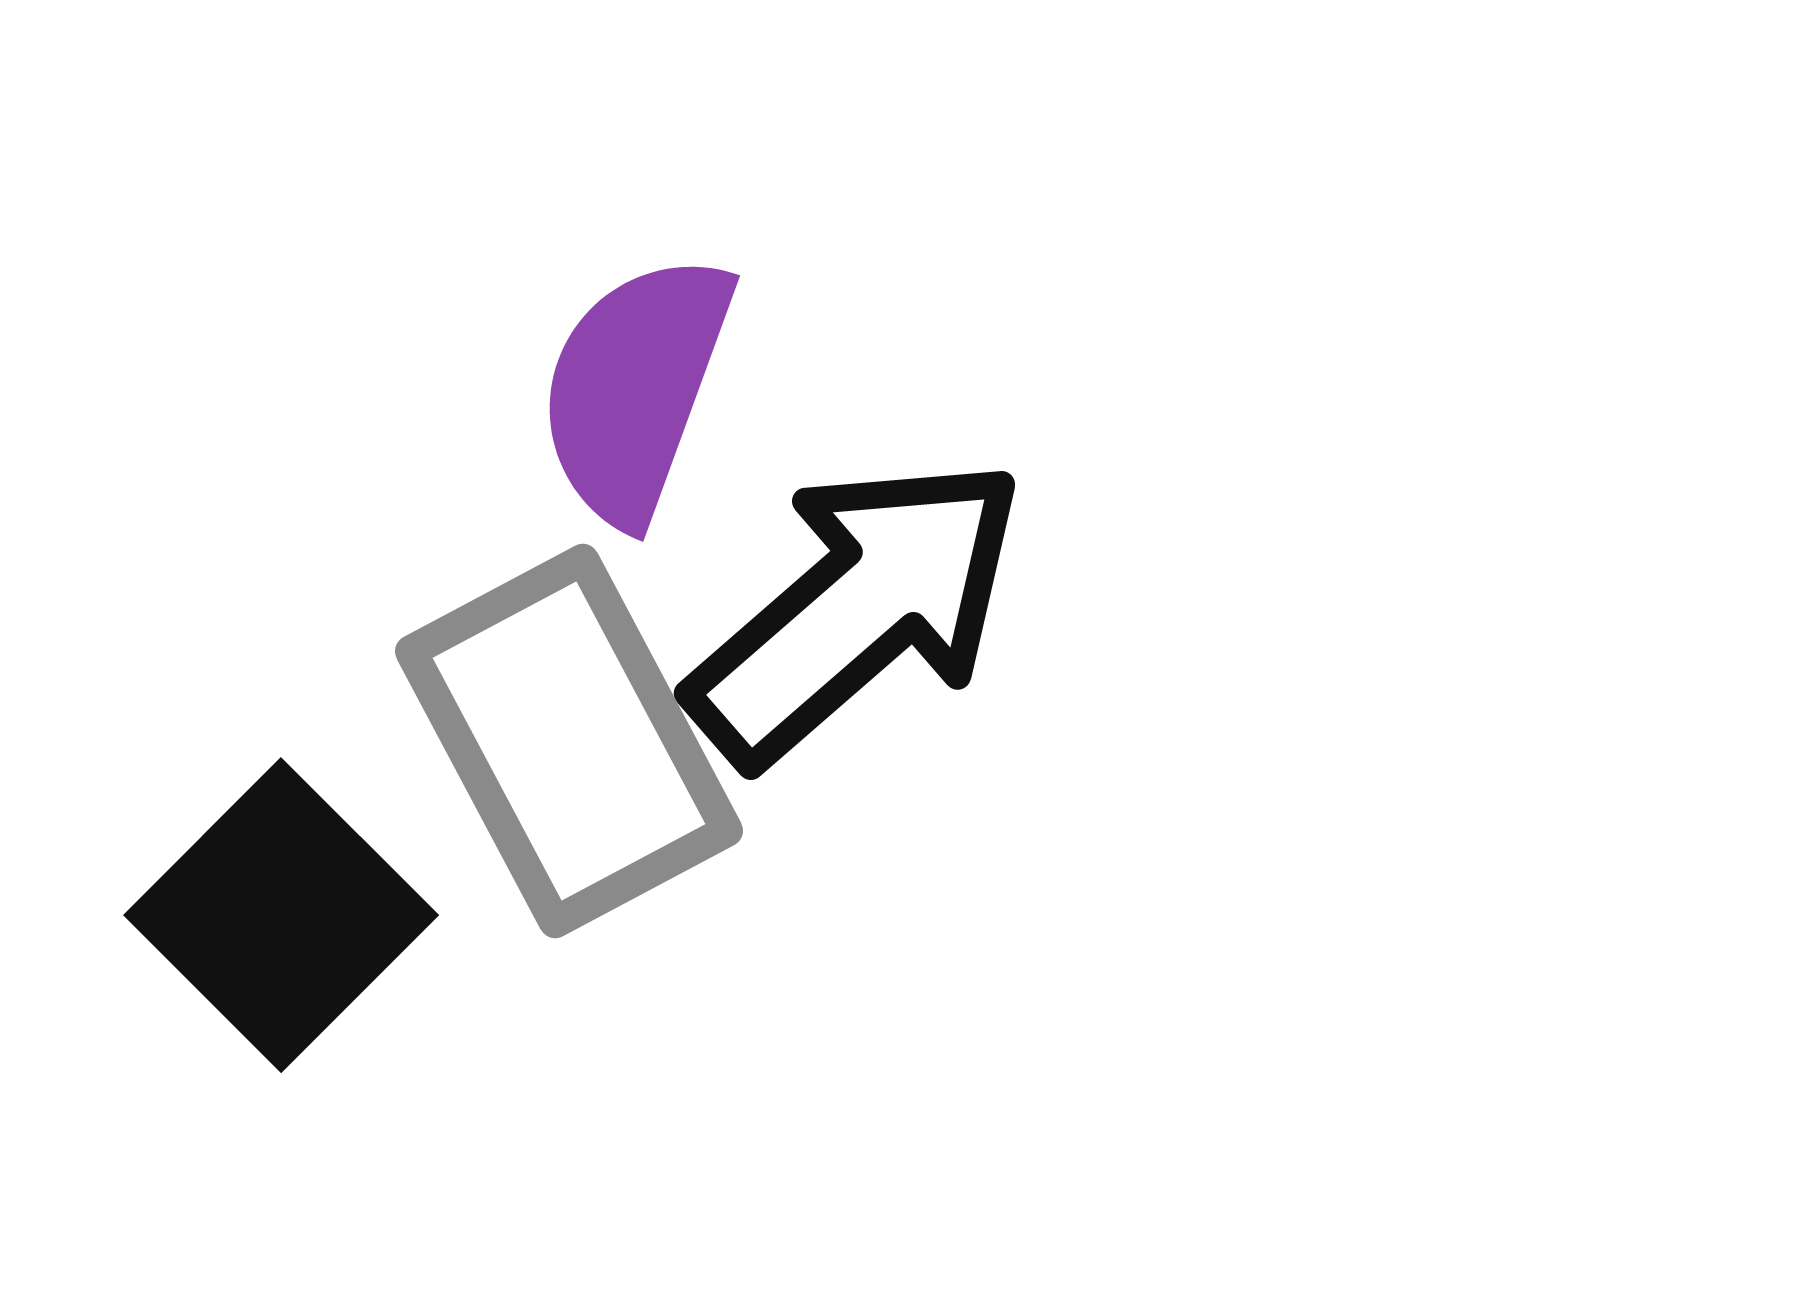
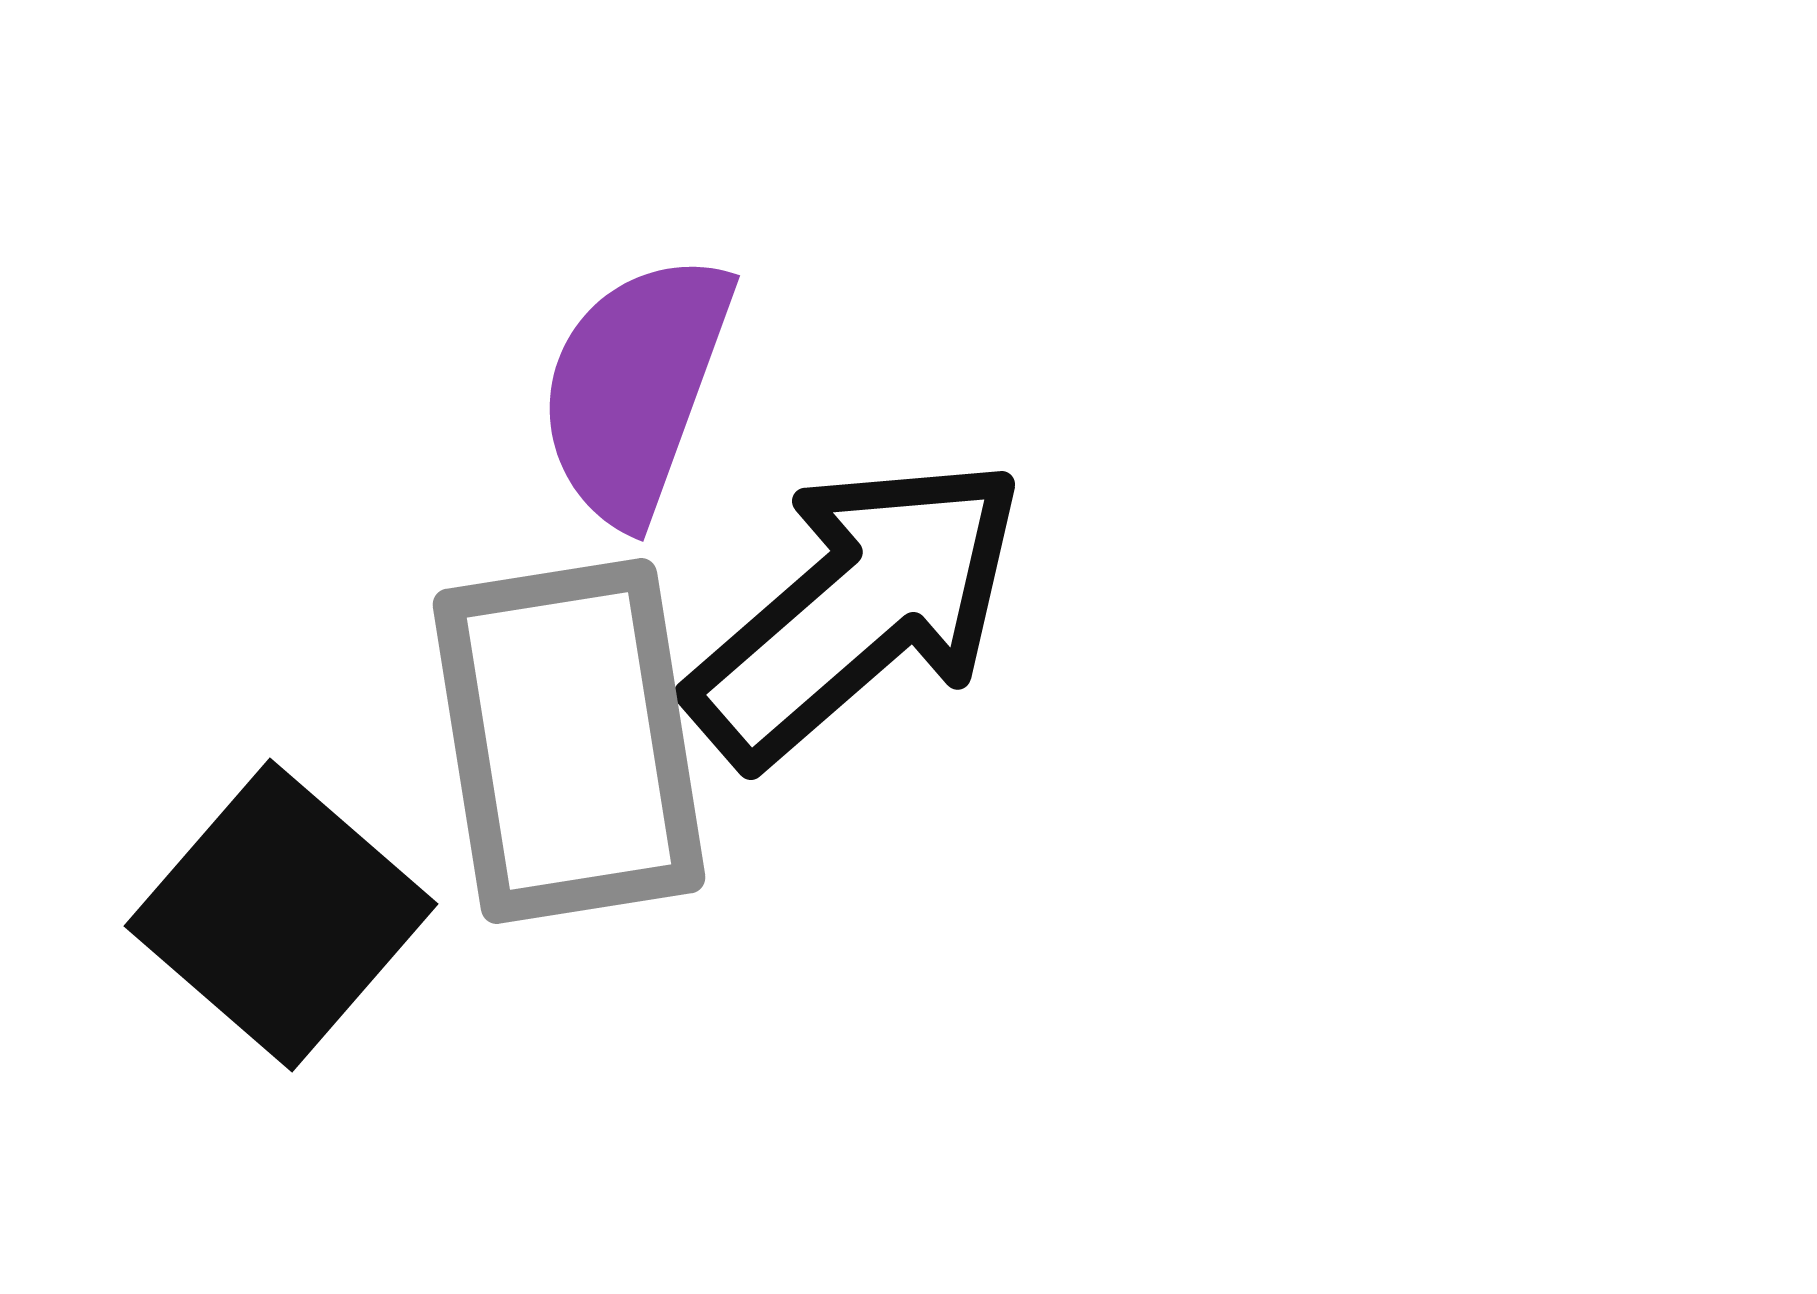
gray rectangle: rotated 19 degrees clockwise
black square: rotated 4 degrees counterclockwise
